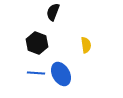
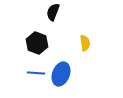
yellow semicircle: moved 1 px left, 2 px up
blue ellipse: rotated 50 degrees clockwise
